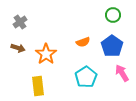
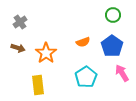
orange star: moved 1 px up
yellow rectangle: moved 1 px up
